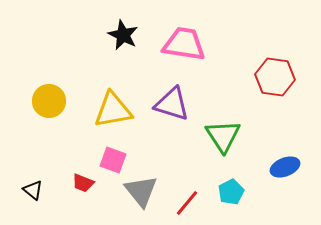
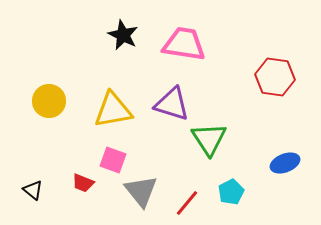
green triangle: moved 14 px left, 3 px down
blue ellipse: moved 4 px up
